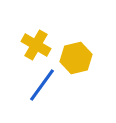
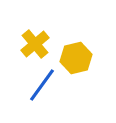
yellow cross: moved 1 px left, 1 px up; rotated 20 degrees clockwise
